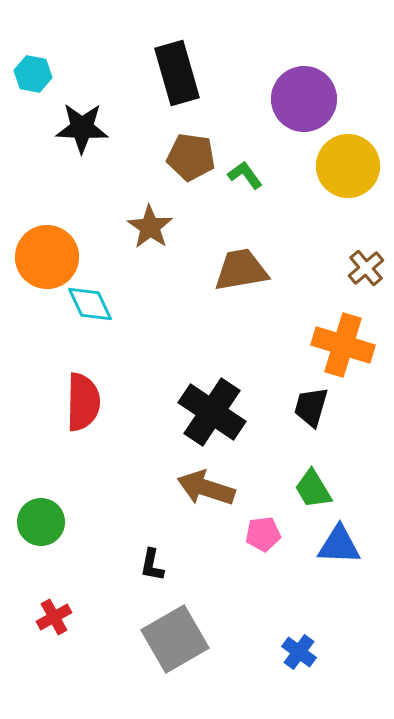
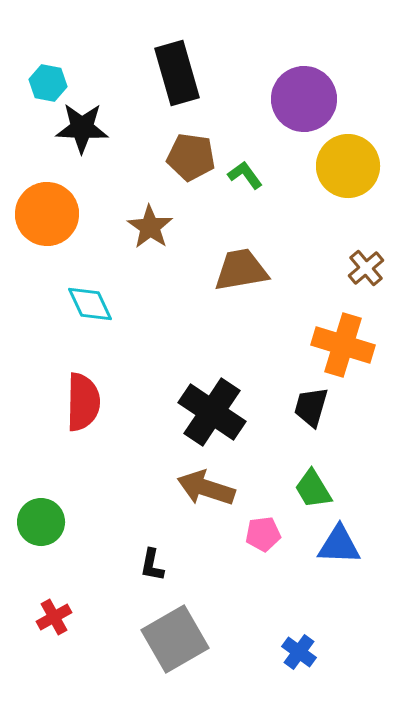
cyan hexagon: moved 15 px right, 9 px down
orange circle: moved 43 px up
